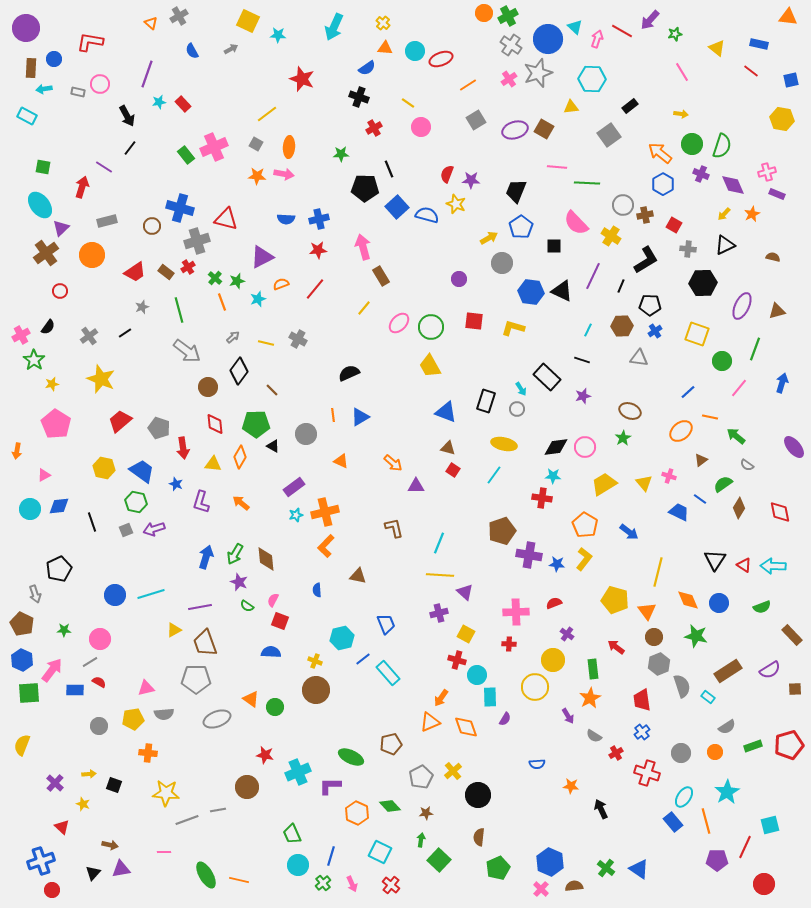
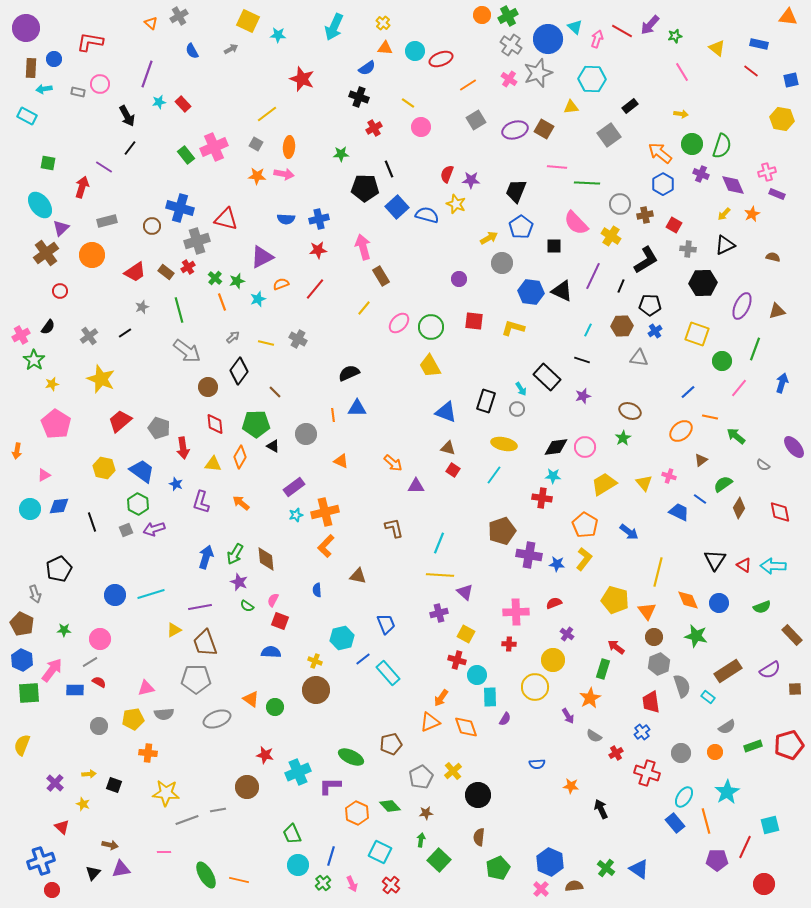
orange circle at (484, 13): moved 2 px left, 2 px down
purple arrow at (650, 20): moved 5 px down
green star at (675, 34): moved 2 px down
pink cross at (509, 79): rotated 21 degrees counterclockwise
green square at (43, 167): moved 5 px right, 4 px up
gray circle at (623, 205): moved 3 px left, 1 px up
brown line at (272, 390): moved 3 px right, 2 px down
blue triangle at (360, 417): moved 3 px left, 9 px up; rotated 30 degrees clockwise
gray semicircle at (747, 465): moved 16 px right
green hexagon at (136, 502): moved 2 px right, 2 px down; rotated 15 degrees clockwise
green rectangle at (593, 669): moved 10 px right; rotated 24 degrees clockwise
red trapezoid at (642, 700): moved 9 px right, 2 px down
blue rectangle at (673, 822): moved 2 px right, 1 px down
